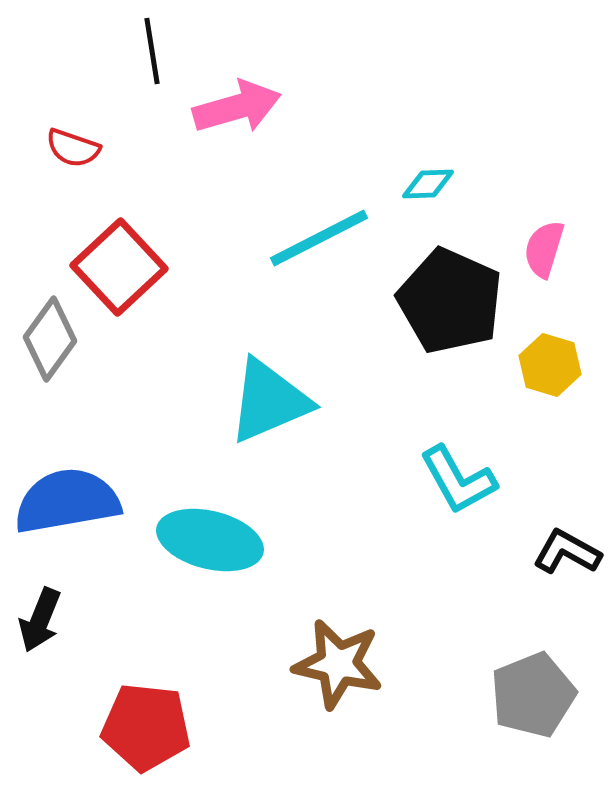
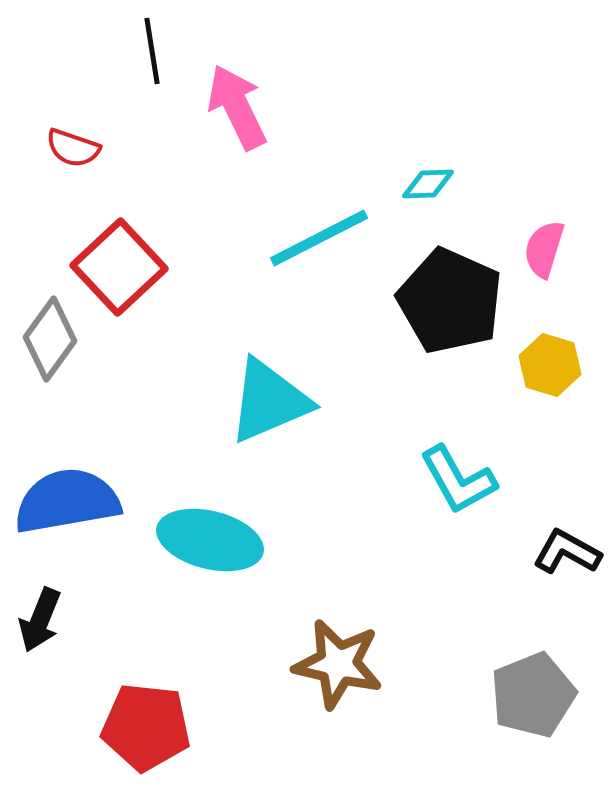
pink arrow: rotated 100 degrees counterclockwise
